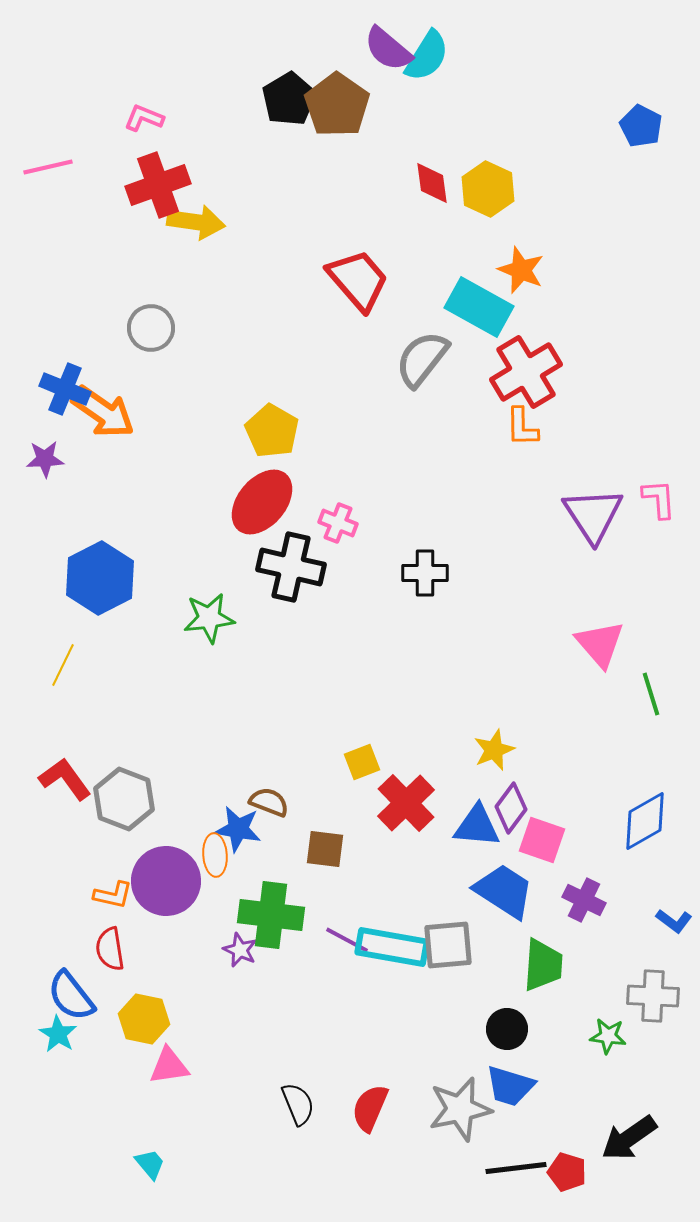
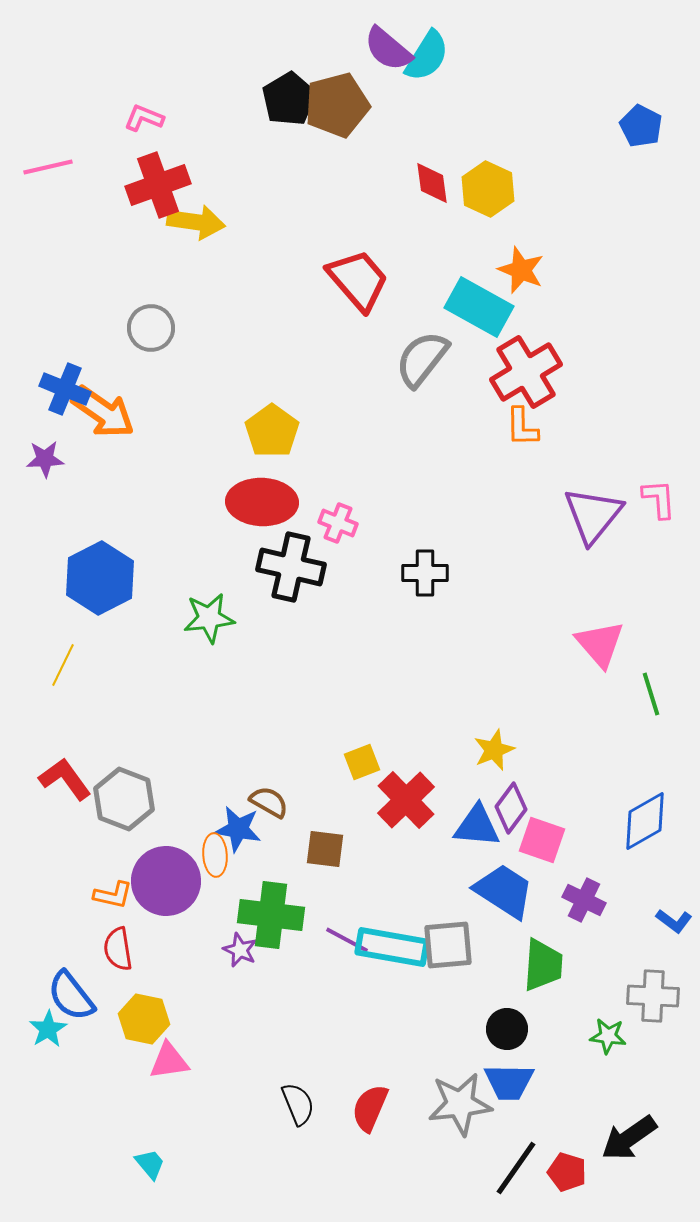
brown pentagon at (337, 105): rotated 22 degrees clockwise
yellow pentagon at (272, 431): rotated 6 degrees clockwise
red ellipse at (262, 502): rotated 52 degrees clockwise
purple triangle at (593, 515): rotated 12 degrees clockwise
brown semicircle at (269, 802): rotated 9 degrees clockwise
red cross at (406, 803): moved 3 px up
red semicircle at (110, 949): moved 8 px right
cyan star at (58, 1034): moved 10 px left, 5 px up; rotated 9 degrees clockwise
pink triangle at (169, 1066): moved 5 px up
blue trapezoid at (510, 1086): moved 1 px left, 4 px up; rotated 16 degrees counterclockwise
gray star at (460, 1109): moved 5 px up; rotated 6 degrees clockwise
black line at (516, 1168): rotated 48 degrees counterclockwise
